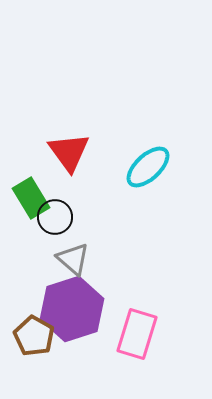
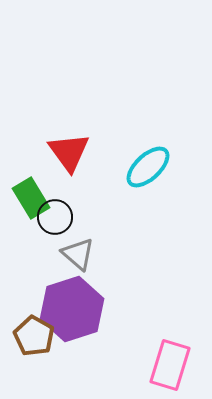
gray triangle: moved 5 px right, 5 px up
pink rectangle: moved 33 px right, 31 px down
